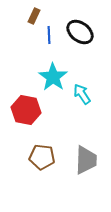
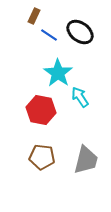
blue line: rotated 54 degrees counterclockwise
cyan star: moved 5 px right, 4 px up
cyan arrow: moved 2 px left, 3 px down
red hexagon: moved 15 px right
gray trapezoid: rotated 12 degrees clockwise
